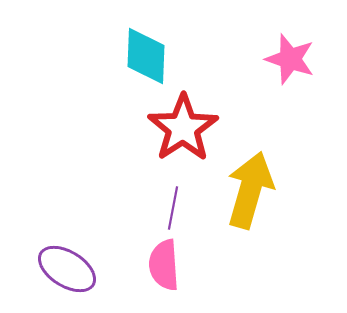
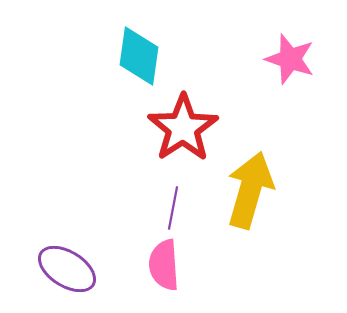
cyan diamond: moved 7 px left; rotated 6 degrees clockwise
